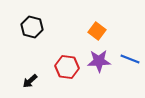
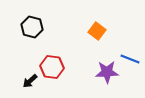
purple star: moved 8 px right, 11 px down
red hexagon: moved 15 px left
